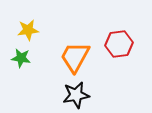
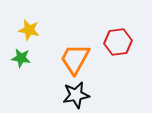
yellow star: moved 1 px right; rotated 20 degrees clockwise
red hexagon: moved 1 px left, 2 px up
orange trapezoid: moved 2 px down
